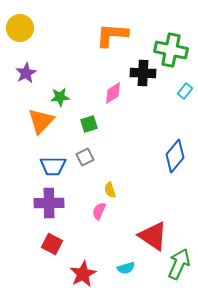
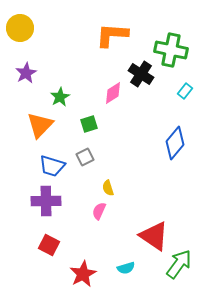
black cross: moved 2 px left, 1 px down; rotated 30 degrees clockwise
green star: rotated 24 degrees counterclockwise
orange triangle: moved 1 px left, 4 px down
blue diamond: moved 13 px up
blue trapezoid: moved 1 px left; rotated 16 degrees clockwise
yellow semicircle: moved 2 px left, 2 px up
purple cross: moved 3 px left, 2 px up
red triangle: moved 1 px right
red square: moved 3 px left, 1 px down
green arrow: rotated 12 degrees clockwise
